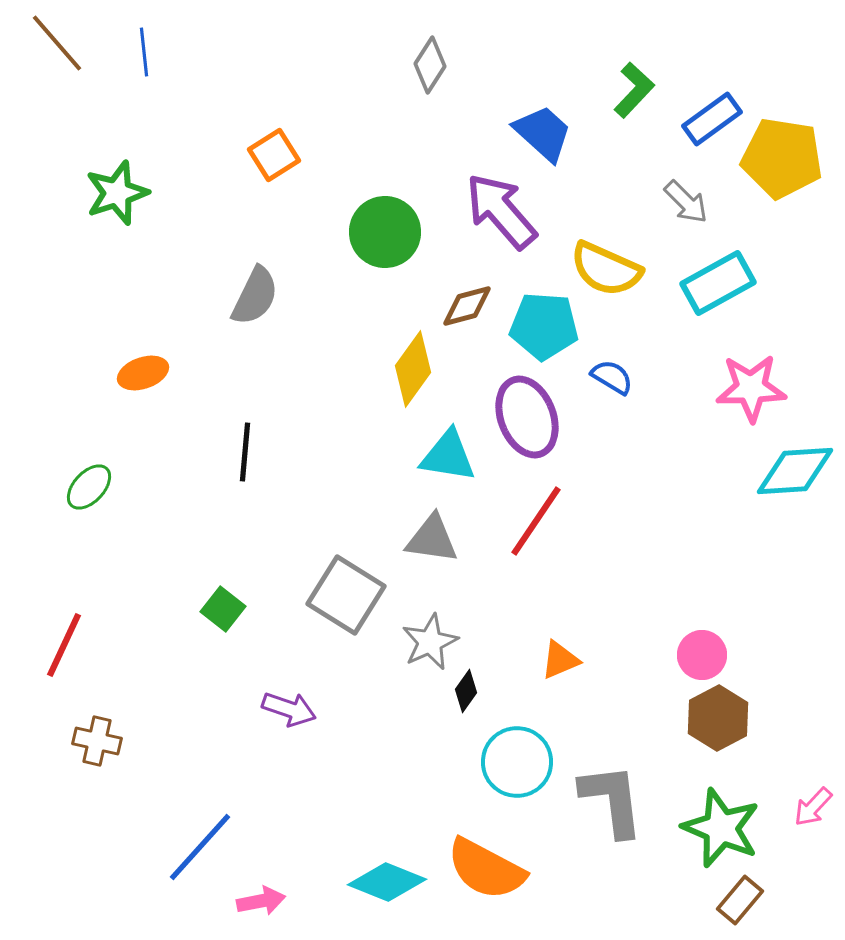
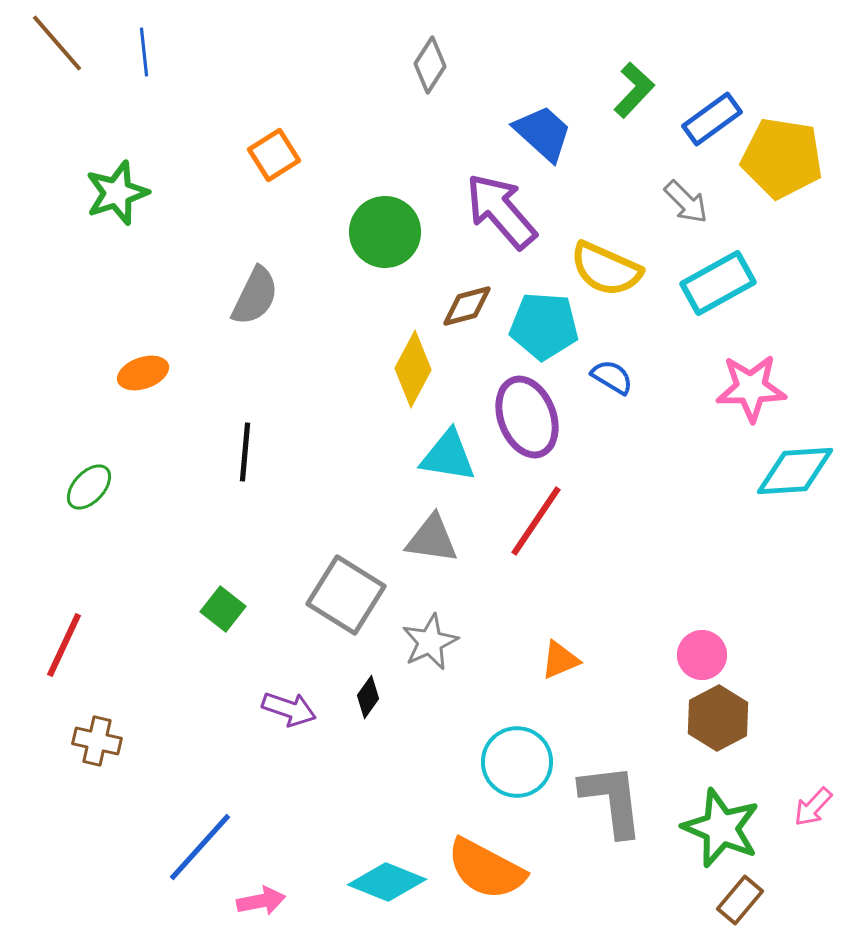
yellow diamond at (413, 369): rotated 8 degrees counterclockwise
black diamond at (466, 691): moved 98 px left, 6 px down
